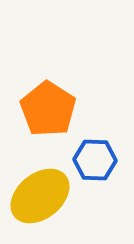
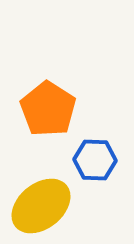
yellow ellipse: moved 1 px right, 10 px down
